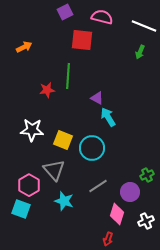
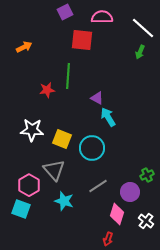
pink semicircle: rotated 15 degrees counterclockwise
white line: moved 1 px left, 2 px down; rotated 20 degrees clockwise
yellow square: moved 1 px left, 1 px up
white cross: rotated 28 degrees counterclockwise
